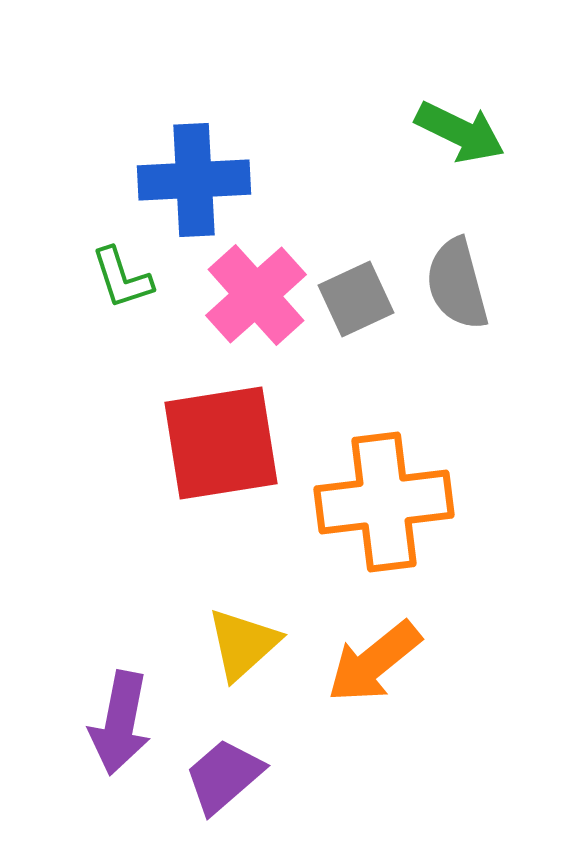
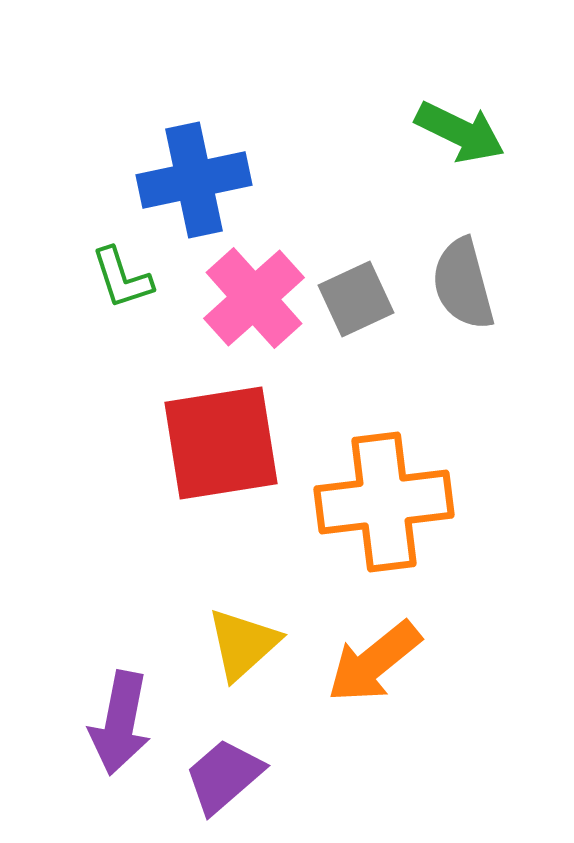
blue cross: rotated 9 degrees counterclockwise
gray semicircle: moved 6 px right
pink cross: moved 2 px left, 3 px down
